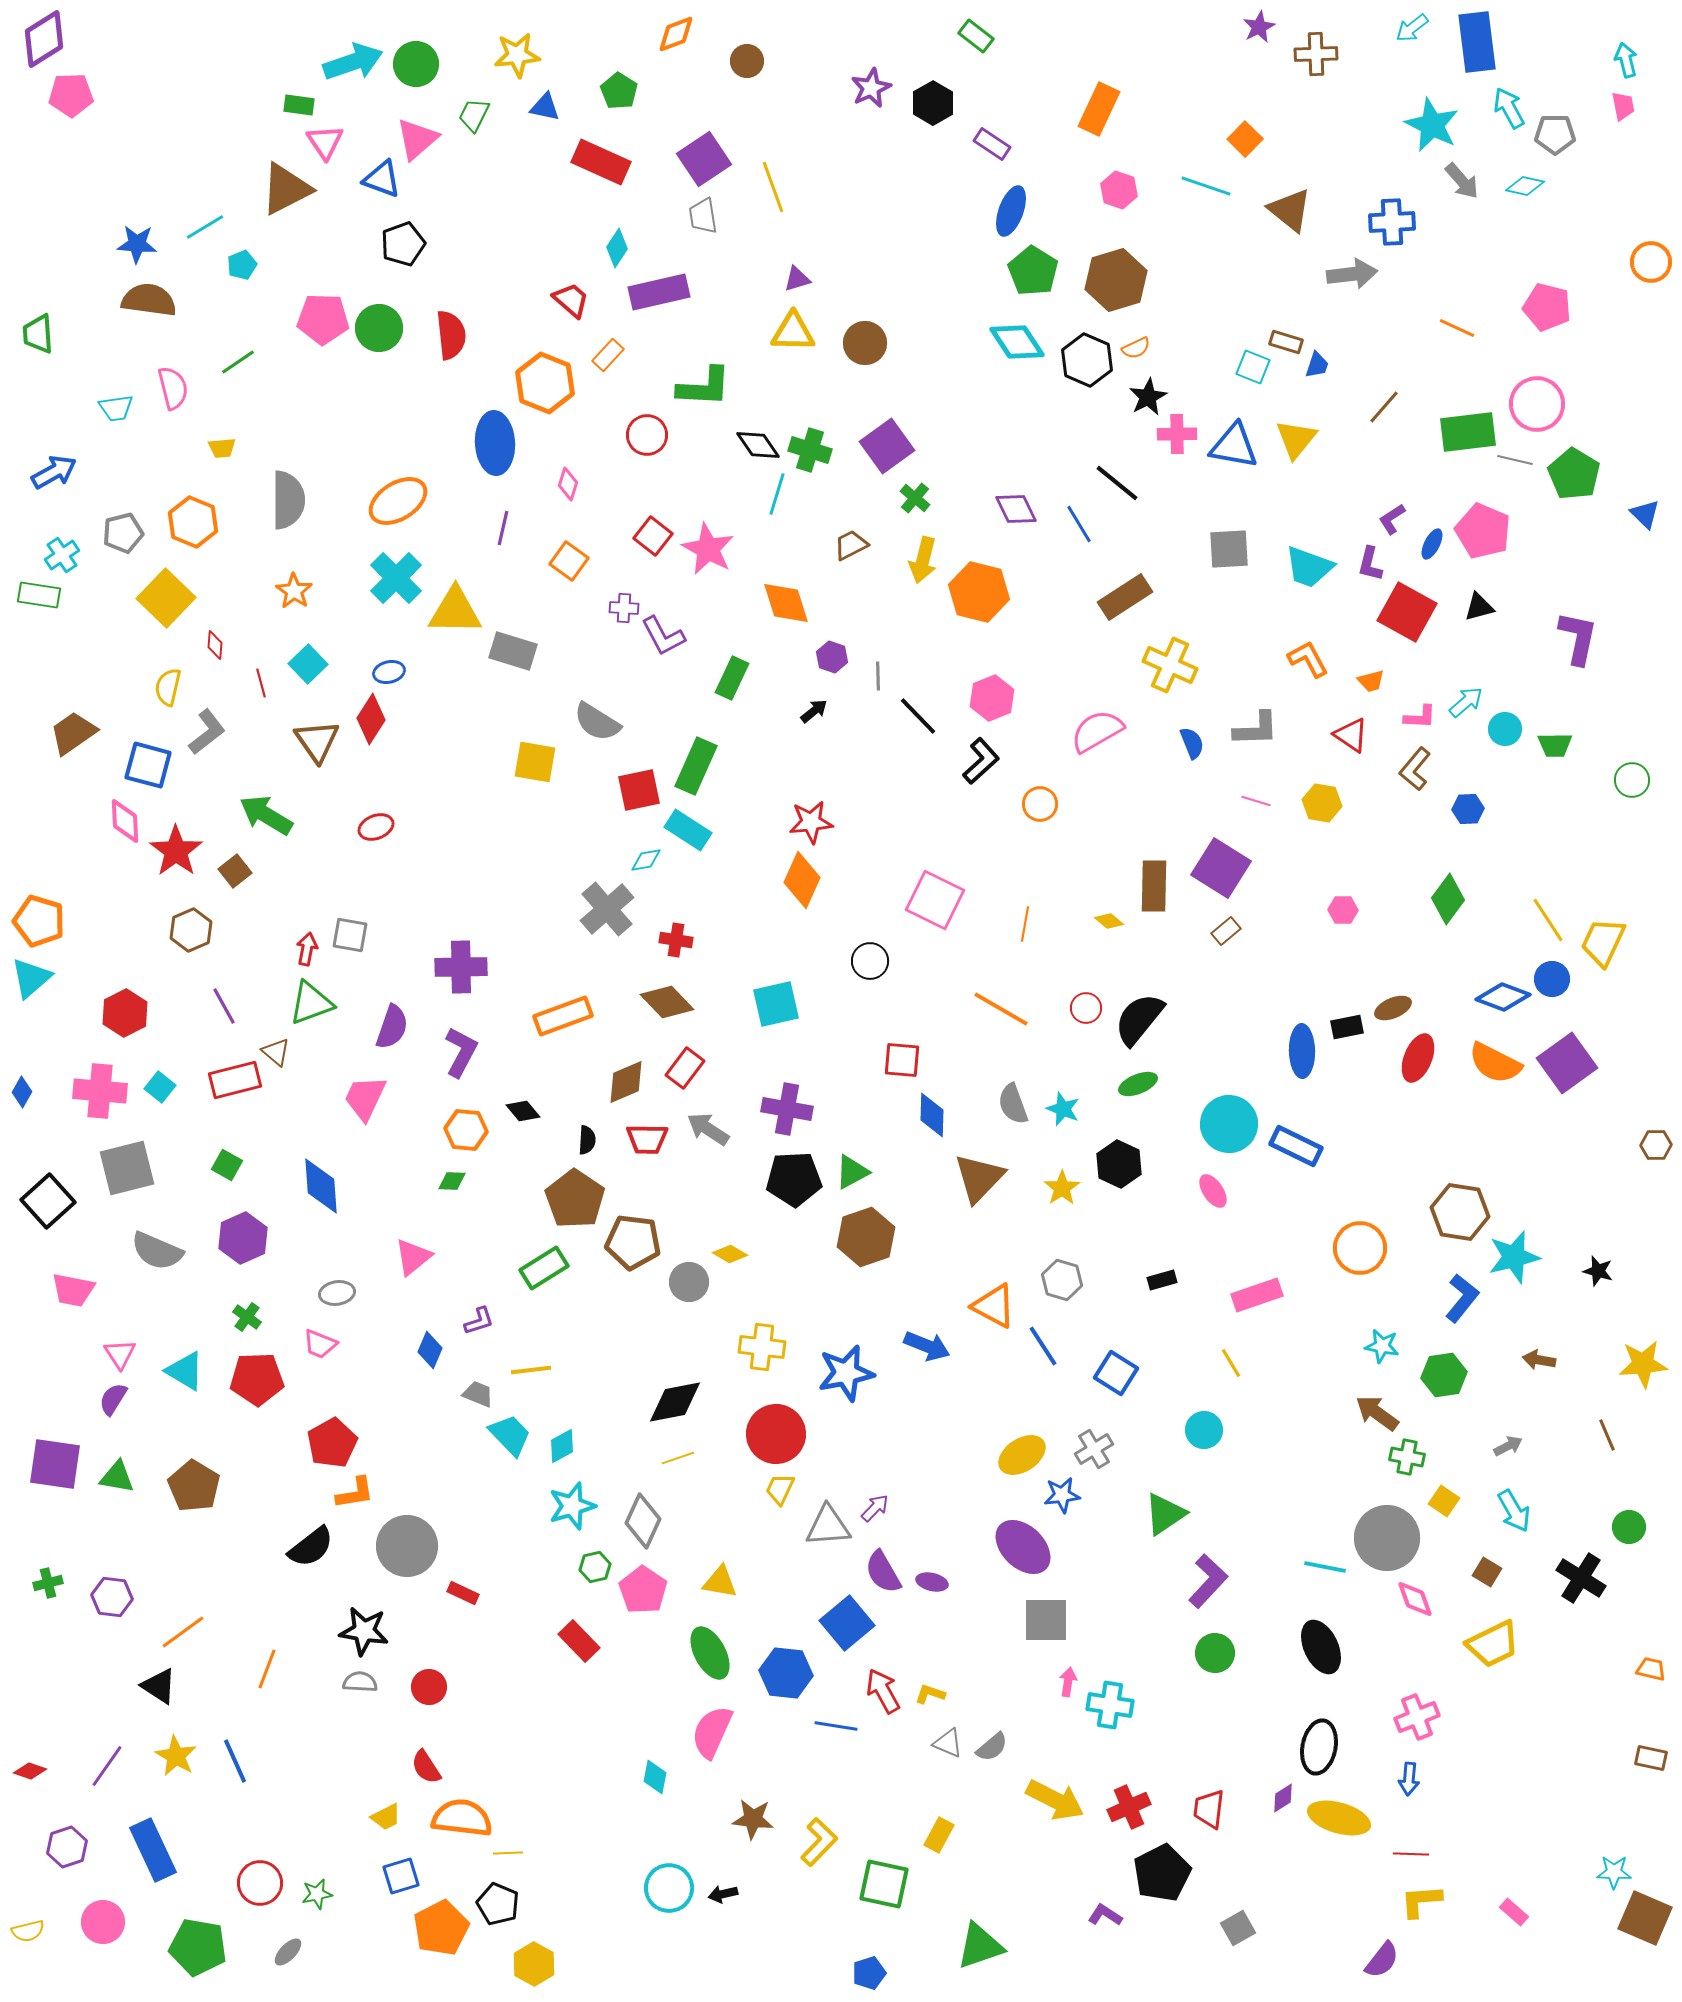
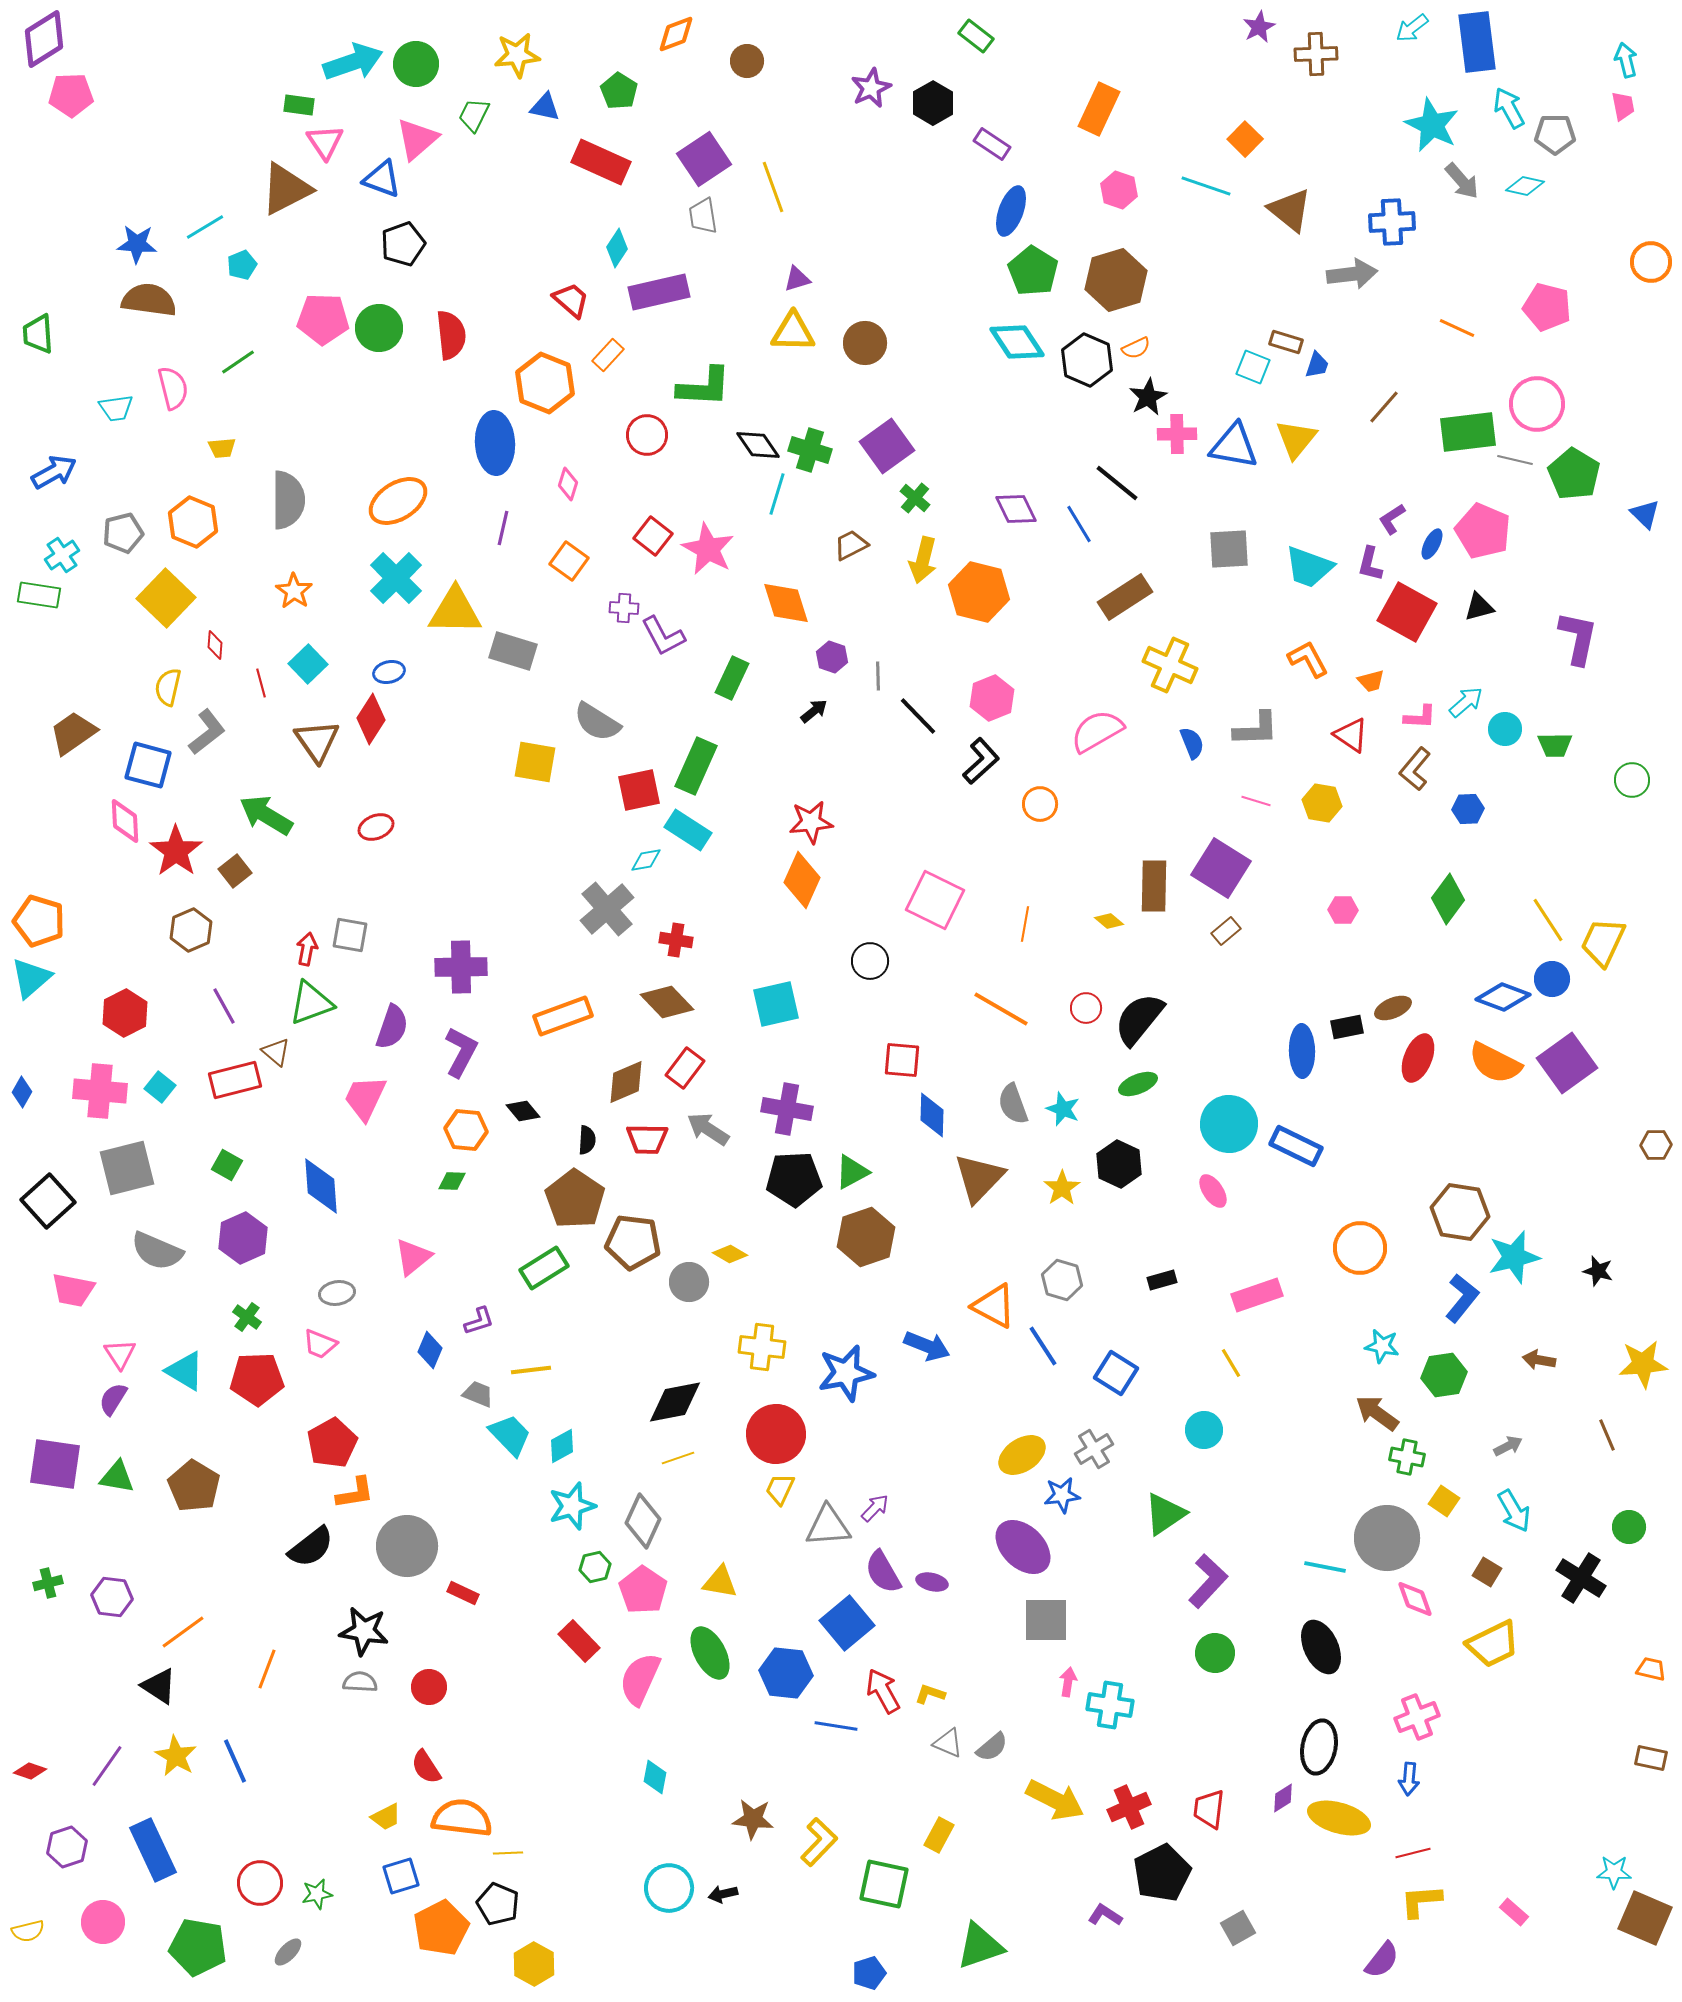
pink semicircle at (712, 1732): moved 72 px left, 53 px up
red line at (1411, 1854): moved 2 px right, 1 px up; rotated 16 degrees counterclockwise
